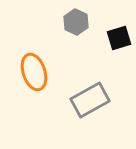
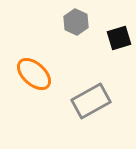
orange ellipse: moved 2 px down; rotated 30 degrees counterclockwise
gray rectangle: moved 1 px right, 1 px down
